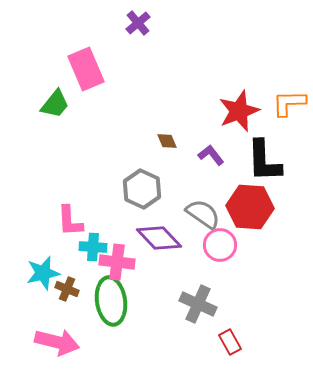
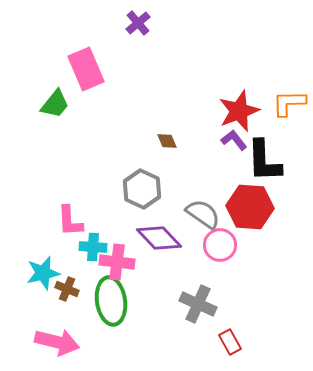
purple L-shape: moved 23 px right, 15 px up
